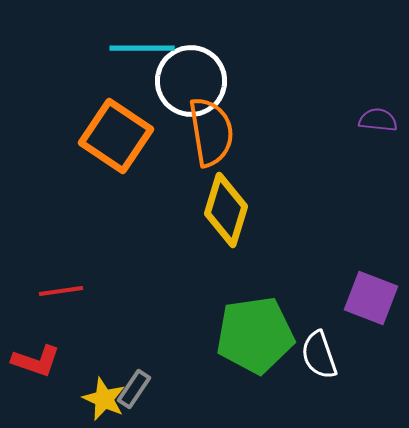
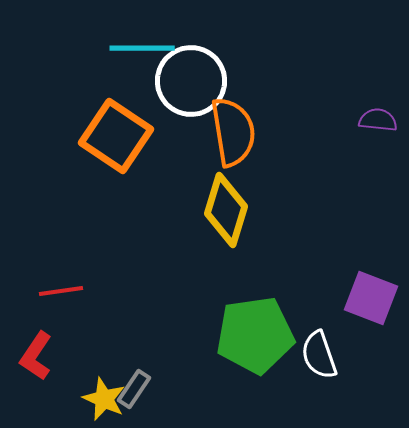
orange semicircle: moved 22 px right
red L-shape: moved 5 px up; rotated 105 degrees clockwise
